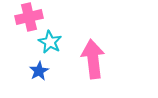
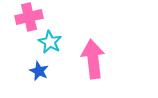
blue star: rotated 18 degrees counterclockwise
